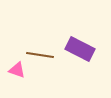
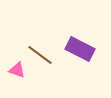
brown line: rotated 28 degrees clockwise
